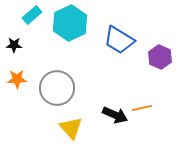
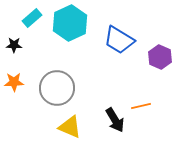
cyan rectangle: moved 3 px down
orange star: moved 3 px left, 3 px down
orange line: moved 1 px left, 2 px up
black arrow: moved 5 px down; rotated 35 degrees clockwise
yellow triangle: moved 1 px left, 1 px up; rotated 25 degrees counterclockwise
